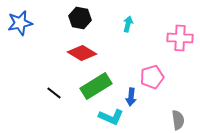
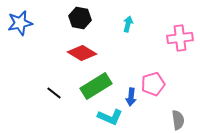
pink cross: rotated 10 degrees counterclockwise
pink pentagon: moved 1 px right, 7 px down
cyan L-shape: moved 1 px left
